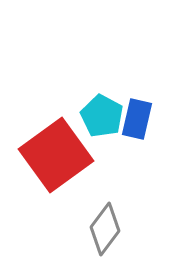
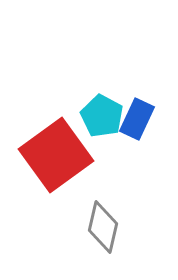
blue rectangle: rotated 12 degrees clockwise
gray diamond: moved 2 px left, 2 px up; rotated 24 degrees counterclockwise
